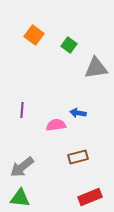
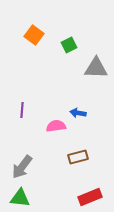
green square: rotated 28 degrees clockwise
gray triangle: rotated 10 degrees clockwise
pink semicircle: moved 1 px down
gray arrow: rotated 15 degrees counterclockwise
